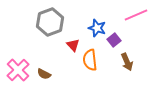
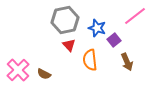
pink line: moved 1 px left, 1 px down; rotated 15 degrees counterclockwise
gray hexagon: moved 15 px right, 2 px up; rotated 8 degrees clockwise
red triangle: moved 4 px left
